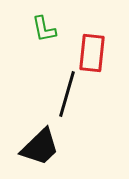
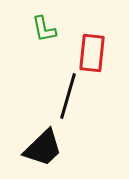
black line: moved 1 px right, 2 px down
black trapezoid: moved 3 px right, 1 px down
